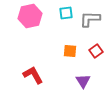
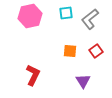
gray L-shape: rotated 40 degrees counterclockwise
red L-shape: rotated 55 degrees clockwise
